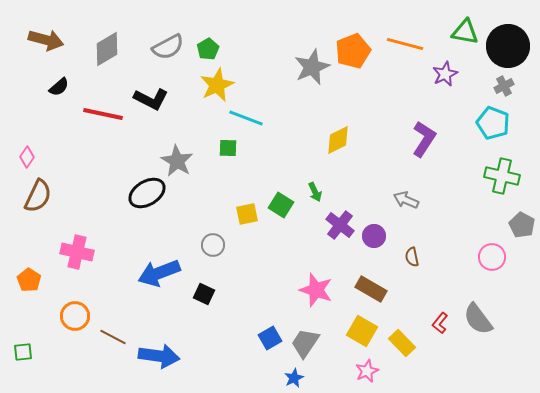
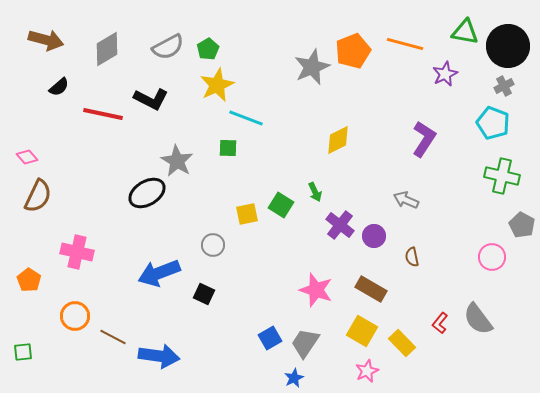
pink diamond at (27, 157): rotated 75 degrees counterclockwise
